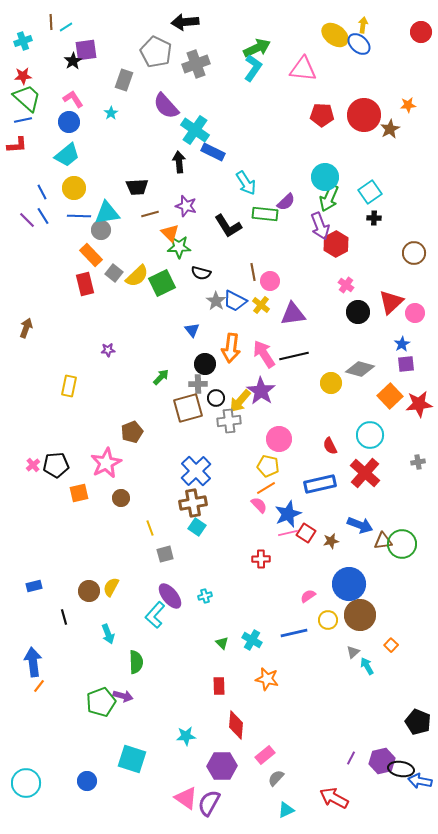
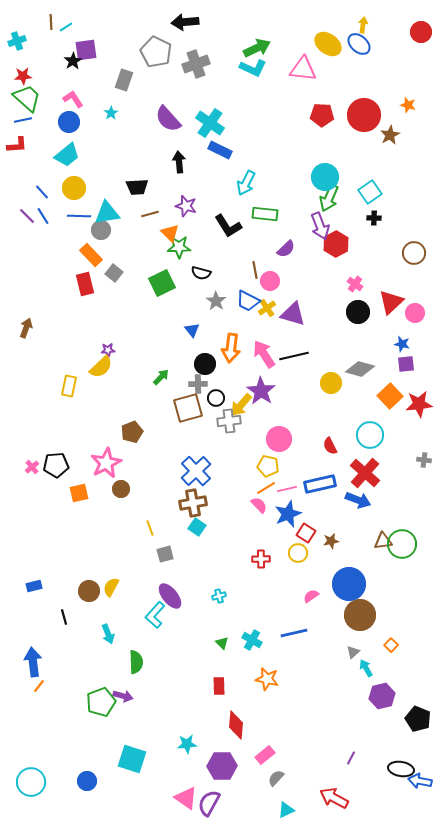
yellow ellipse at (335, 35): moved 7 px left, 9 px down
cyan cross at (23, 41): moved 6 px left
cyan L-shape at (253, 68): rotated 80 degrees clockwise
orange star at (408, 105): rotated 21 degrees clockwise
purple semicircle at (166, 106): moved 2 px right, 13 px down
brown star at (390, 129): moved 6 px down
cyan cross at (195, 130): moved 15 px right, 7 px up
blue rectangle at (213, 152): moved 7 px right, 2 px up
cyan arrow at (246, 183): rotated 60 degrees clockwise
blue line at (42, 192): rotated 14 degrees counterclockwise
purple semicircle at (286, 202): moved 47 px down
purple line at (27, 220): moved 4 px up
brown line at (253, 272): moved 2 px right, 2 px up
yellow semicircle at (137, 276): moved 36 px left, 91 px down
pink cross at (346, 285): moved 9 px right, 1 px up
blue trapezoid at (235, 301): moved 13 px right
yellow cross at (261, 305): moved 6 px right, 3 px down; rotated 18 degrees clockwise
purple triangle at (293, 314): rotated 24 degrees clockwise
blue star at (402, 344): rotated 28 degrees counterclockwise
yellow arrow at (240, 401): moved 1 px right, 4 px down
gray cross at (418, 462): moved 6 px right, 2 px up; rotated 16 degrees clockwise
pink cross at (33, 465): moved 1 px left, 2 px down
brown circle at (121, 498): moved 9 px up
blue arrow at (360, 525): moved 2 px left, 25 px up
pink line at (288, 533): moved 1 px left, 44 px up
cyan cross at (205, 596): moved 14 px right
pink semicircle at (308, 596): moved 3 px right
yellow circle at (328, 620): moved 30 px left, 67 px up
cyan arrow at (367, 666): moved 1 px left, 2 px down
black pentagon at (418, 722): moved 3 px up
cyan star at (186, 736): moved 1 px right, 8 px down
purple hexagon at (382, 761): moved 65 px up
cyan circle at (26, 783): moved 5 px right, 1 px up
